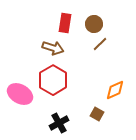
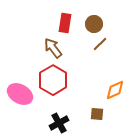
brown arrow: rotated 145 degrees counterclockwise
brown square: rotated 24 degrees counterclockwise
